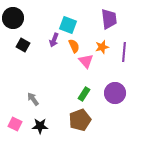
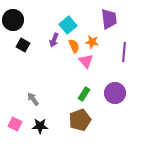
black circle: moved 2 px down
cyan square: rotated 30 degrees clockwise
orange star: moved 10 px left, 5 px up; rotated 24 degrees clockwise
